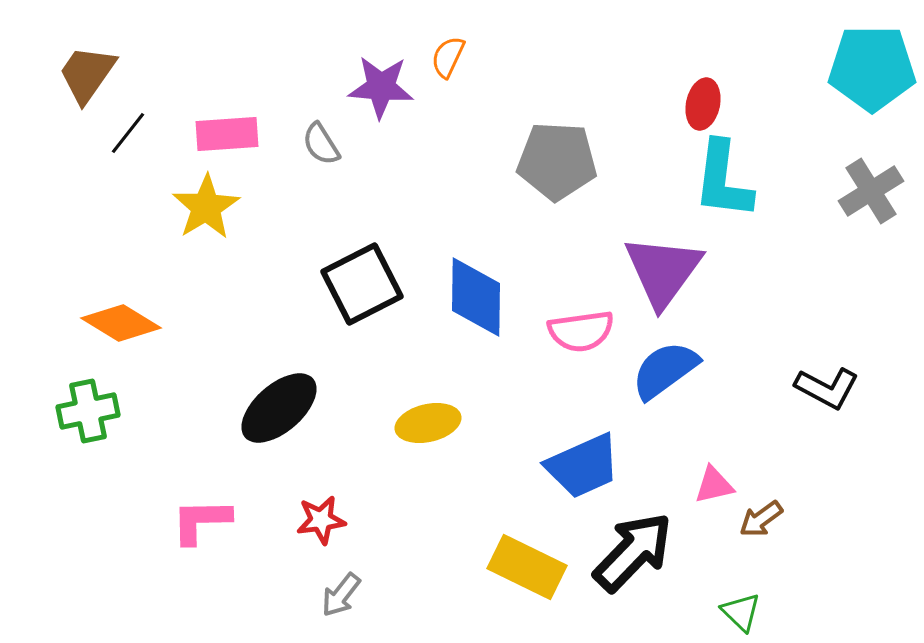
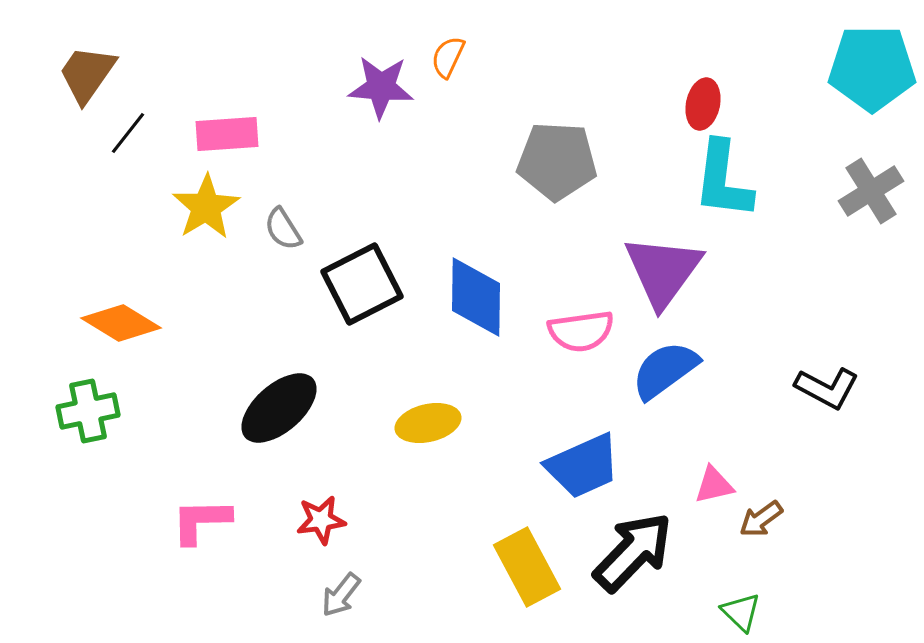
gray semicircle: moved 38 px left, 85 px down
yellow rectangle: rotated 36 degrees clockwise
